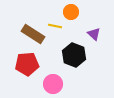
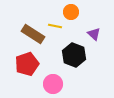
red pentagon: rotated 15 degrees counterclockwise
